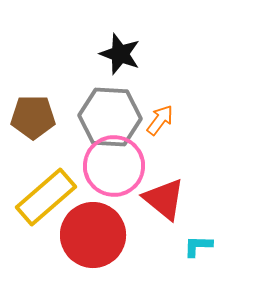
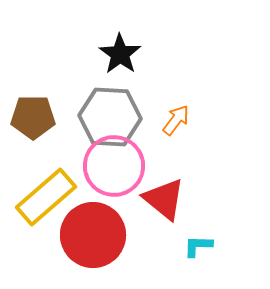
black star: rotated 15 degrees clockwise
orange arrow: moved 16 px right
